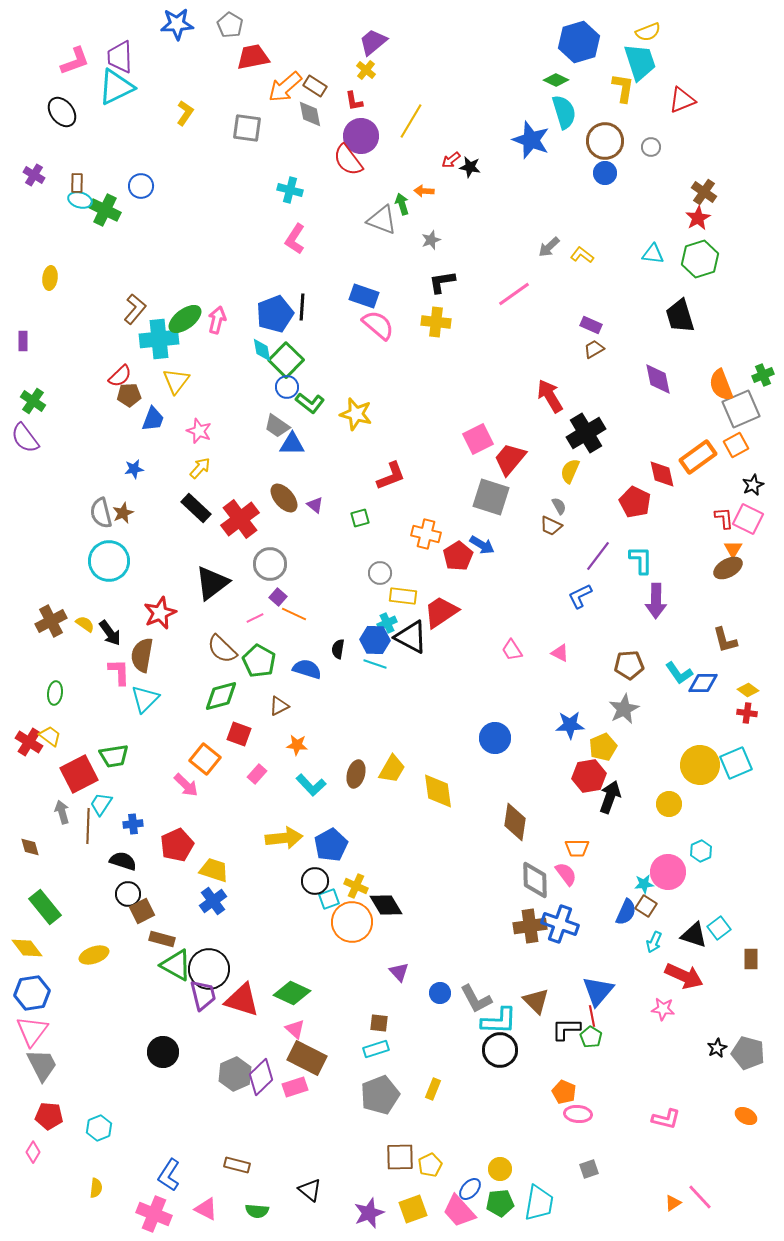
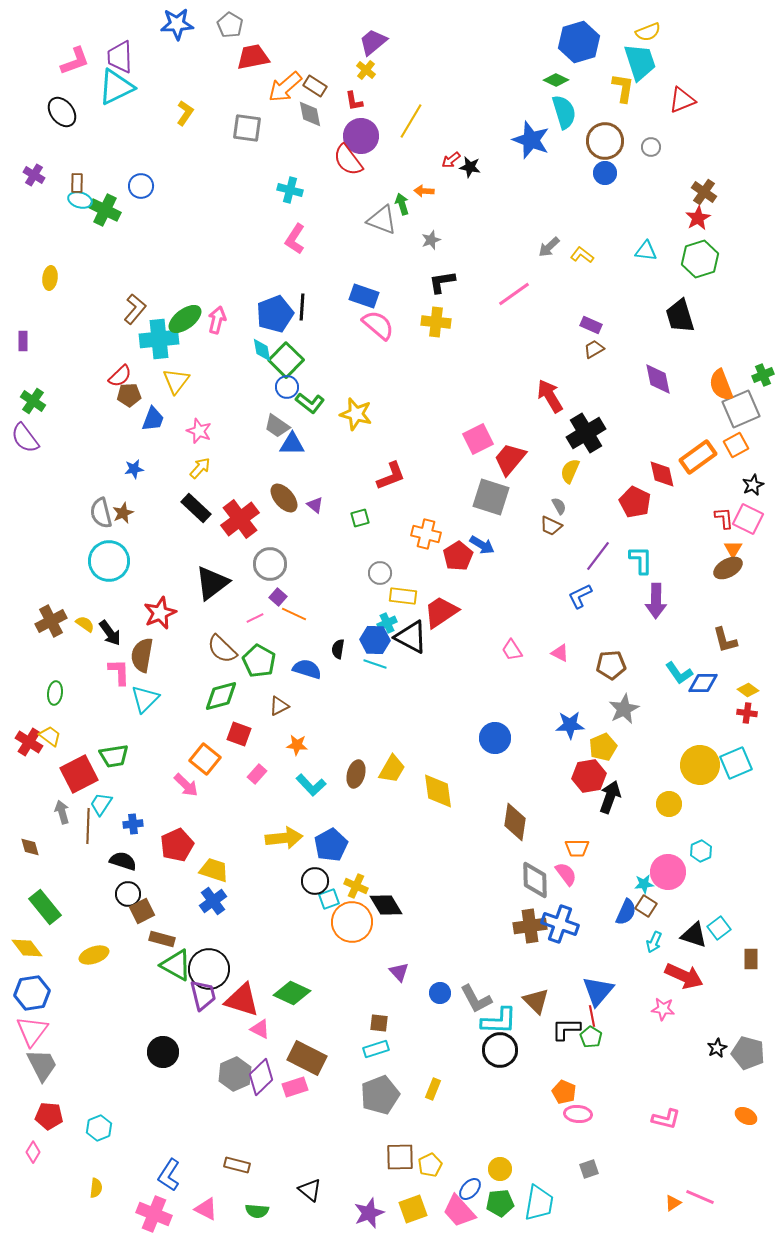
cyan triangle at (653, 254): moved 7 px left, 3 px up
brown pentagon at (629, 665): moved 18 px left
pink triangle at (295, 1029): moved 35 px left; rotated 15 degrees counterclockwise
pink line at (700, 1197): rotated 24 degrees counterclockwise
